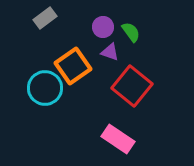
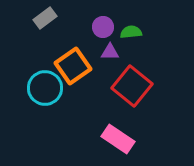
green semicircle: rotated 60 degrees counterclockwise
purple triangle: rotated 18 degrees counterclockwise
